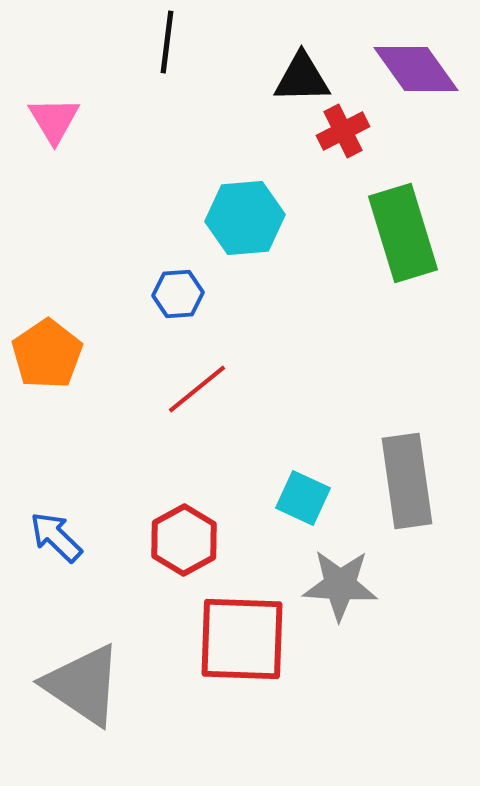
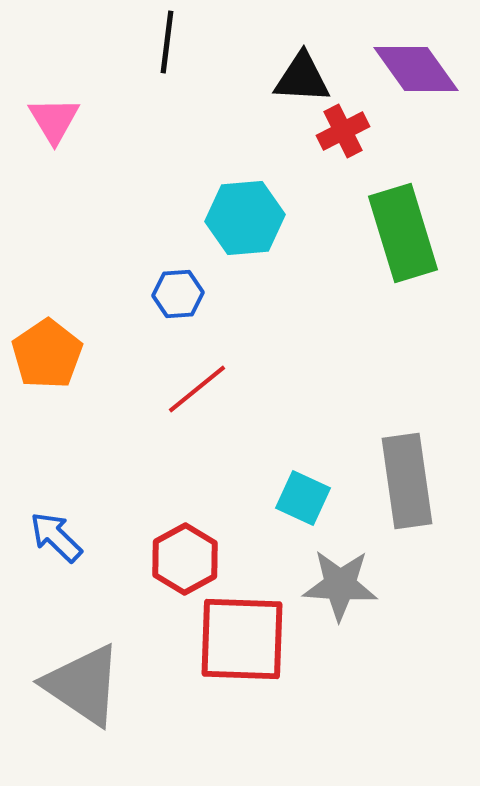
black triangle: rotated 4 degrees clockwise
red hexagon: moved 1 px right, 19 px down
